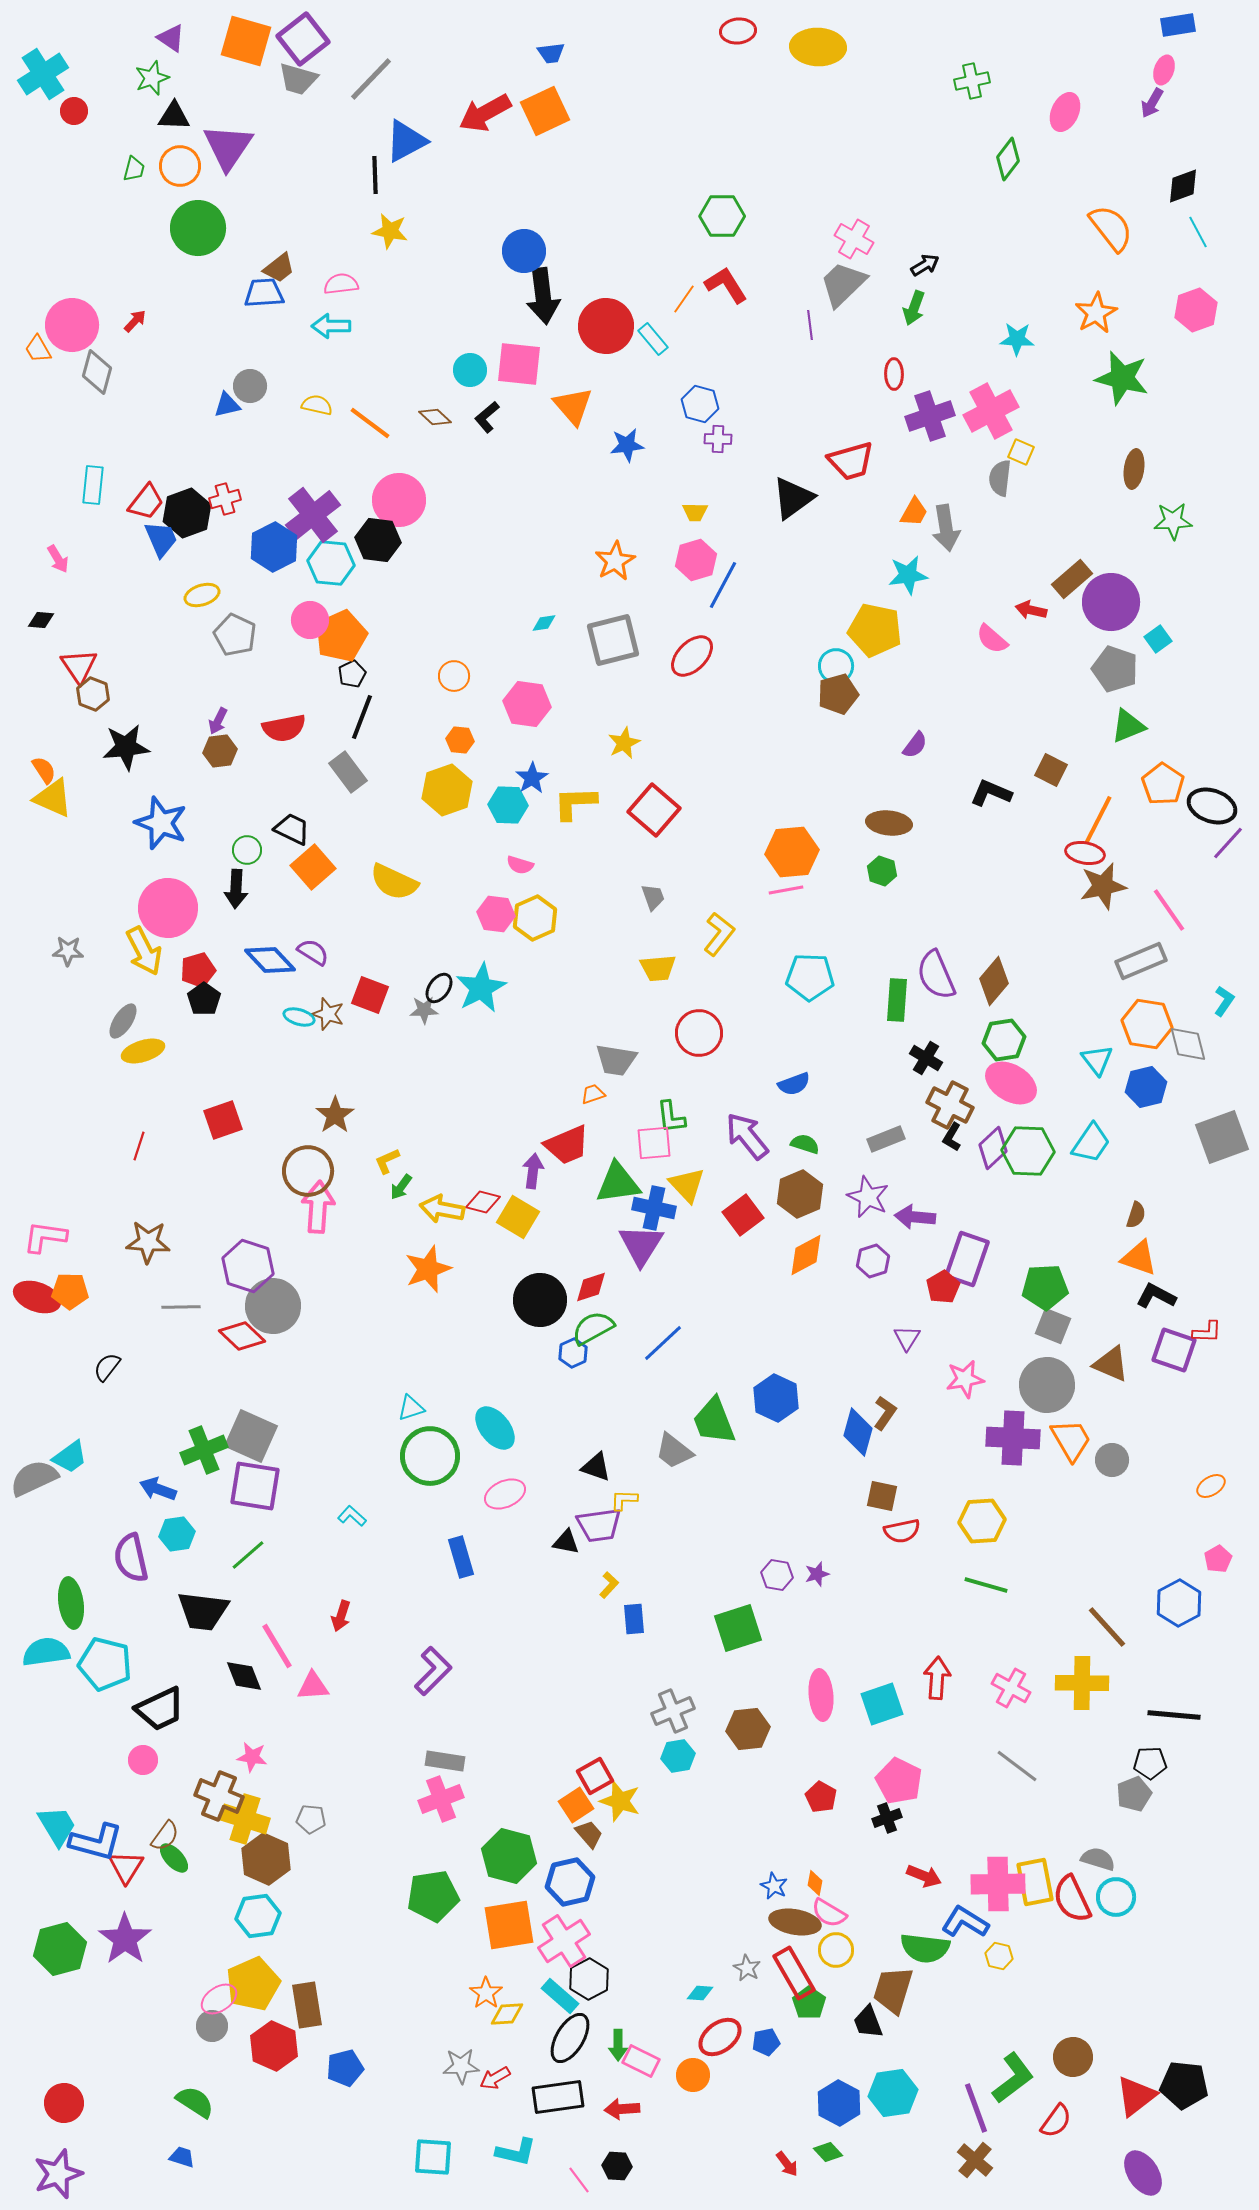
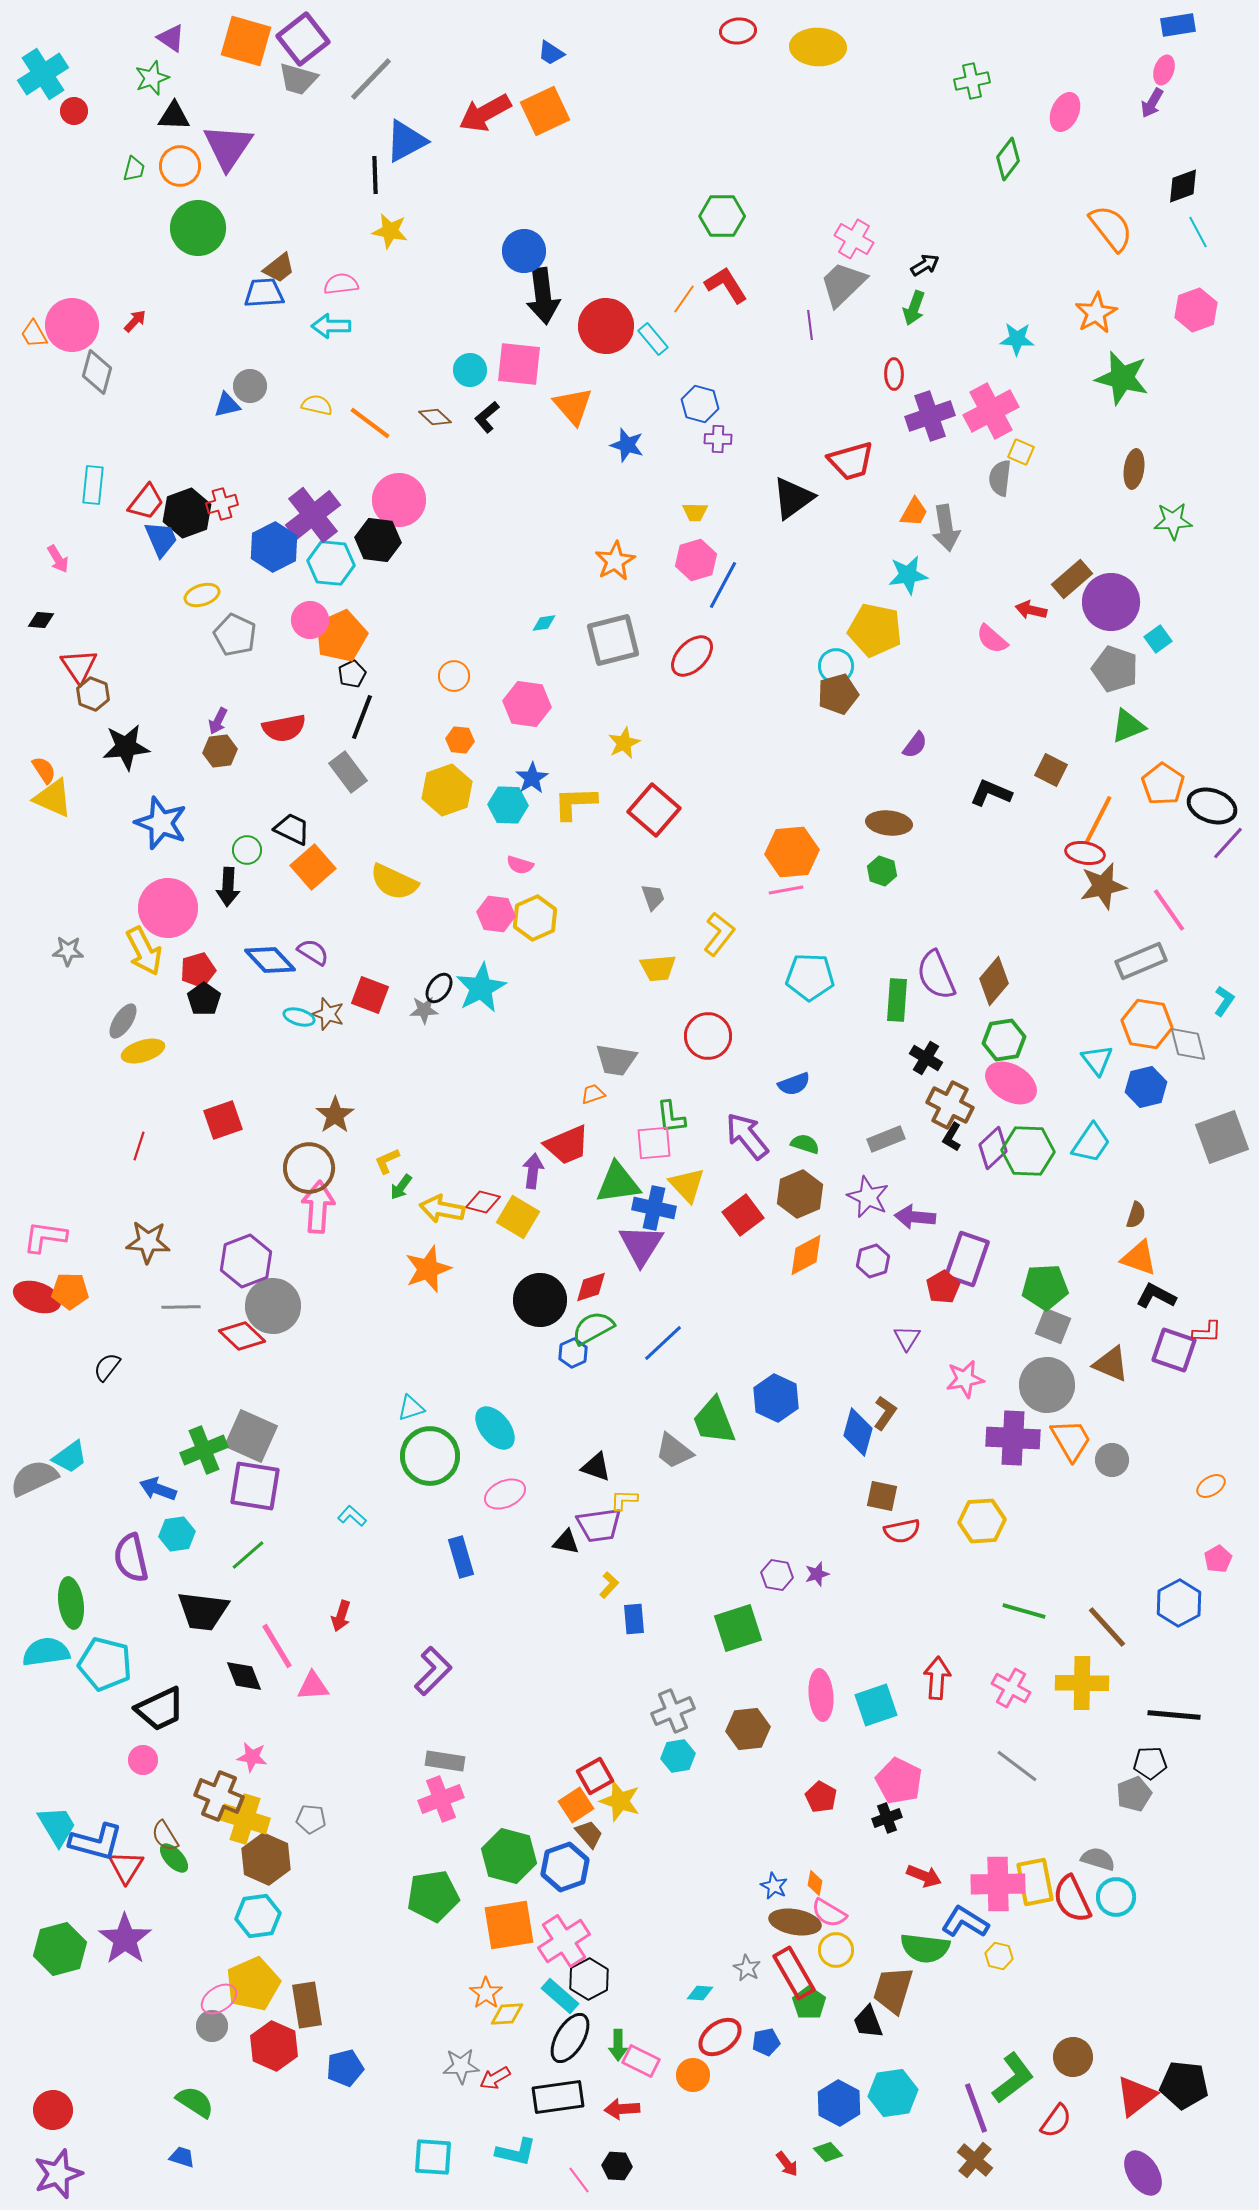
blue trapezoid at (551, 53): rotated 40 degrees clockwise
orange trapezoid at (38, 349): moved 4 px left, 15 px up
blue star at (627, 445): rotated 24 degrees clockwise
red cross at (225, 499): moved 3 px left, 5 px down
black arrow at (236, 889): moved 8 px left, 2 px up
red circle at (699, 1033): moved 9 px right, 3 px down
brown circle at (308, 1171): moved 1 px right, 3 px up
purple hexagon at (248, 1266): moved 2 px left, 5 px up; rotated 21 degrees clockwise
green line at (986, 1585): moved 38 px right, 26 px down
cyan square at (882, 1704): moved 6 px left, 1 px down
brown semicircle at (165, 1836): rotated 112 degrees clockwise
blue hexagon at (570, 1882): moved 5 px left, 15 px up; rotated 6 degrees counterclockwise
red circle at (64, 2103): moved 11 px left, 7 px down
